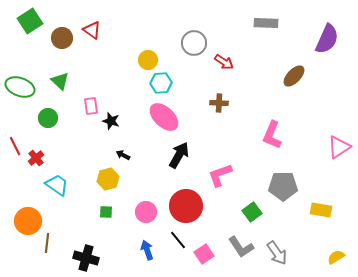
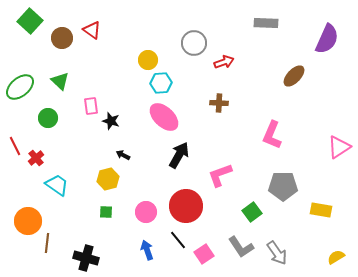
green square at (30, 21): rotated 15 degrees counterclockwise
red arrow at (224, 62): rotated 54 degrees counterclockwise
green ellipse at (20, 87): rotated 60 degrees counterclockwise
